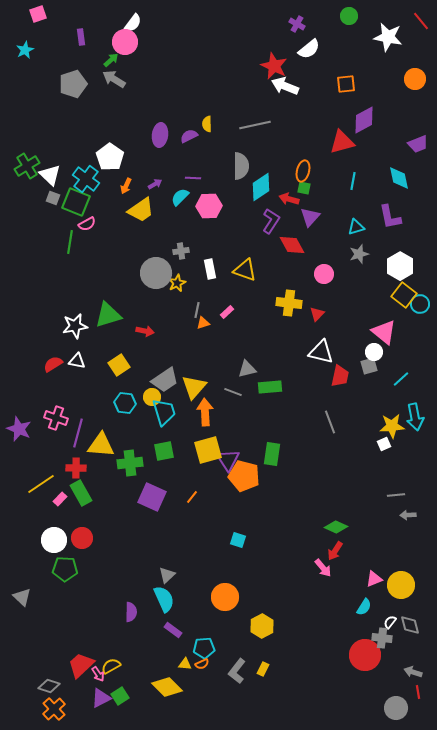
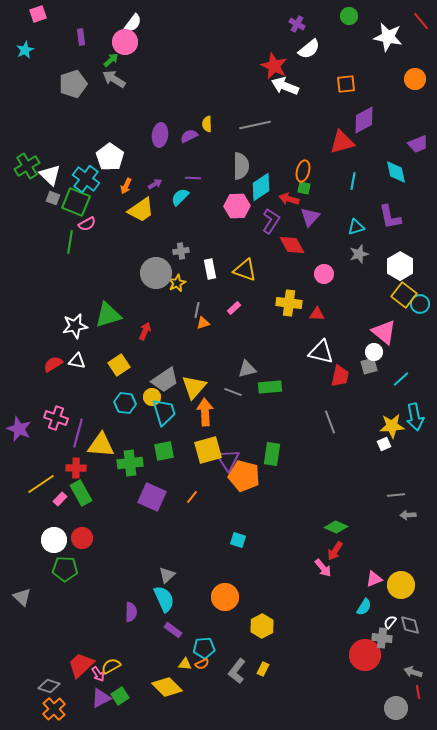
cyan diamond at (399, 178): moved 3 px left, 6 px up
pink hexagon at (209, 206): moved 28 px right
pink rectangle at (227, 312): moved 7 px right, 4 px up
red triangle at (317, 314): rotated 49 degrees clockwise
red arrow at (145, 331): rotated 78 degrees counterclockwise
